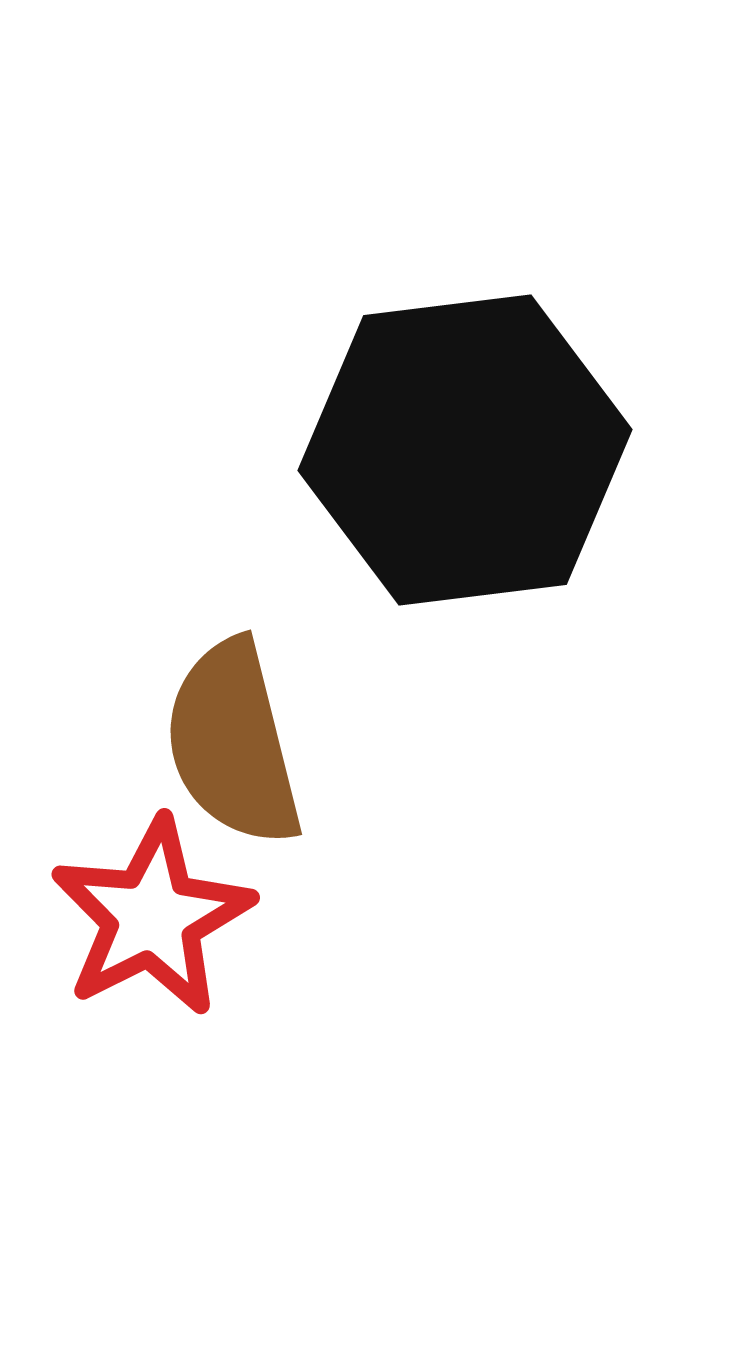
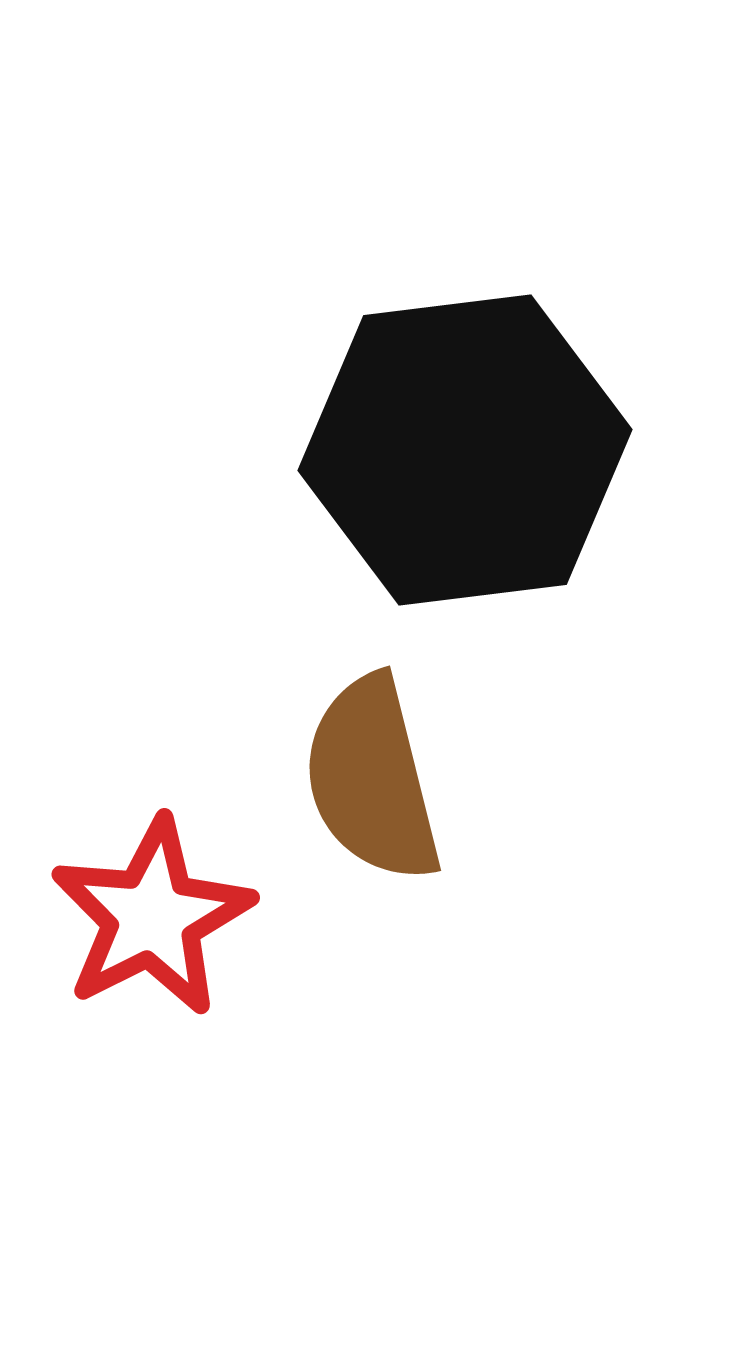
brown semicircle: moved 139 px right, 36 px down
